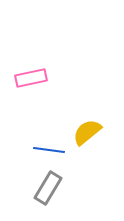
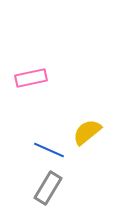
blue line: rotated 16 degrees clockwise
